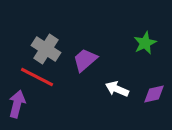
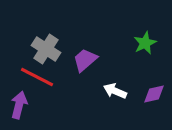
white arrow: moved 2 px left, 2 px down
purple arrow: moved 2 px right, 1 px down
